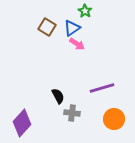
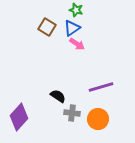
green star: moved 9 px left, 1 px up; rotated 16 degrees counterclockwise
purple line: moved 1 px left, 1 px up
black semicircle: rotated 28 degrees counterclockwise
orange circle: moved 16 px left
purple diamond: moved 3 px left, 6 px up
